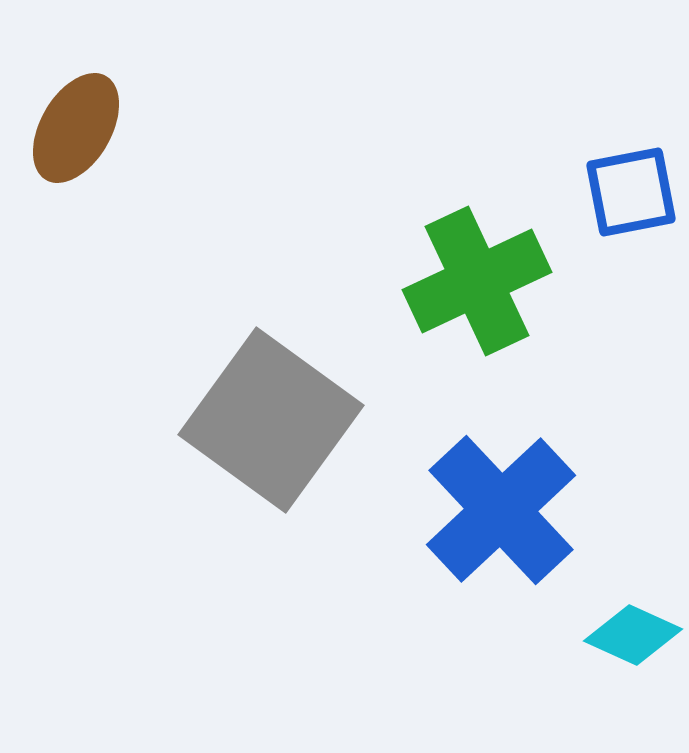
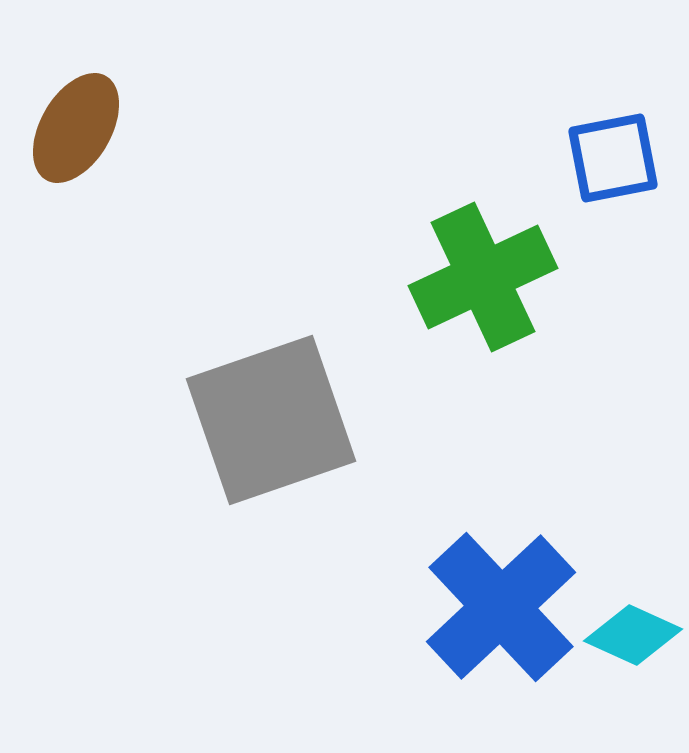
blue square: moved 18 px left, 34 px up
green cross: moved 6 px right, 4 px up
gray square: rotated 35 degrees clockwise
blue cross: moved 97 px down
